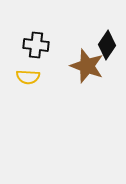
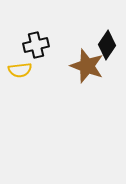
black cross: rotated 20 degrees counterclockwise
yellow semicircle: moved 8 px left, 7 px up; rotated 10 degrees counterclockwise
